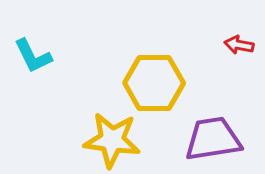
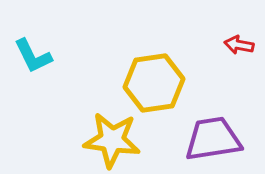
yellow hexagon: rotated 8 degrees counterclockwise
